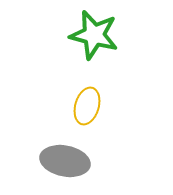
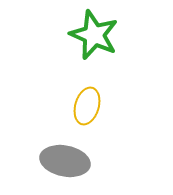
green star: rotated 9 degrees clockwise
